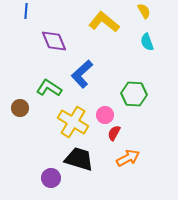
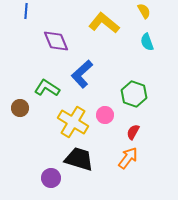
yellow L-shape: moved 1 px down
purple diamond: moved 2 px right
green L-shape: moved 2 px left
green hexagon: rotated 15 degrees clockwise
red semicircle: moved 19 px right, 1 px up
orange arrow: rotated 25 degrees counterclockwise
